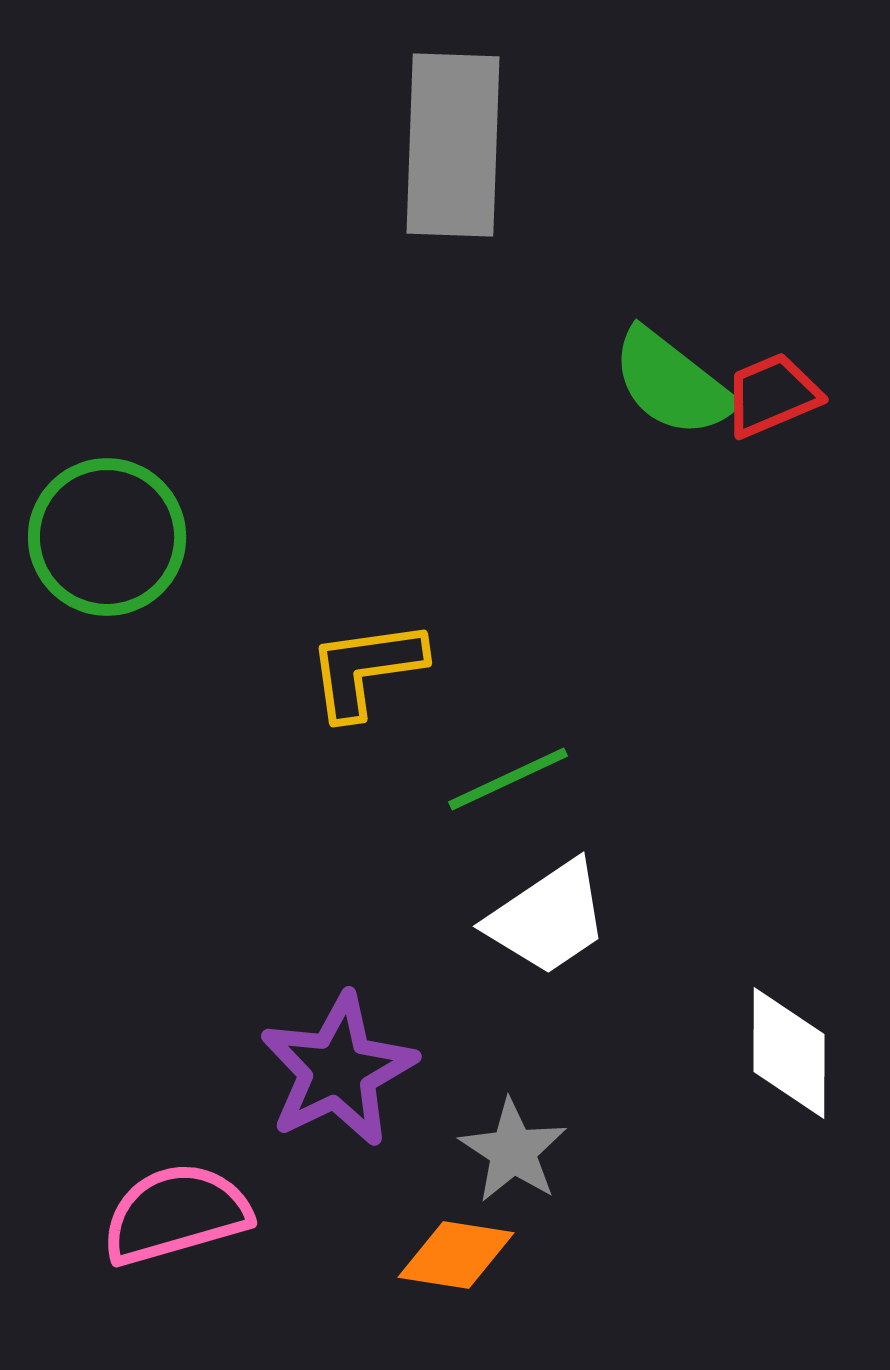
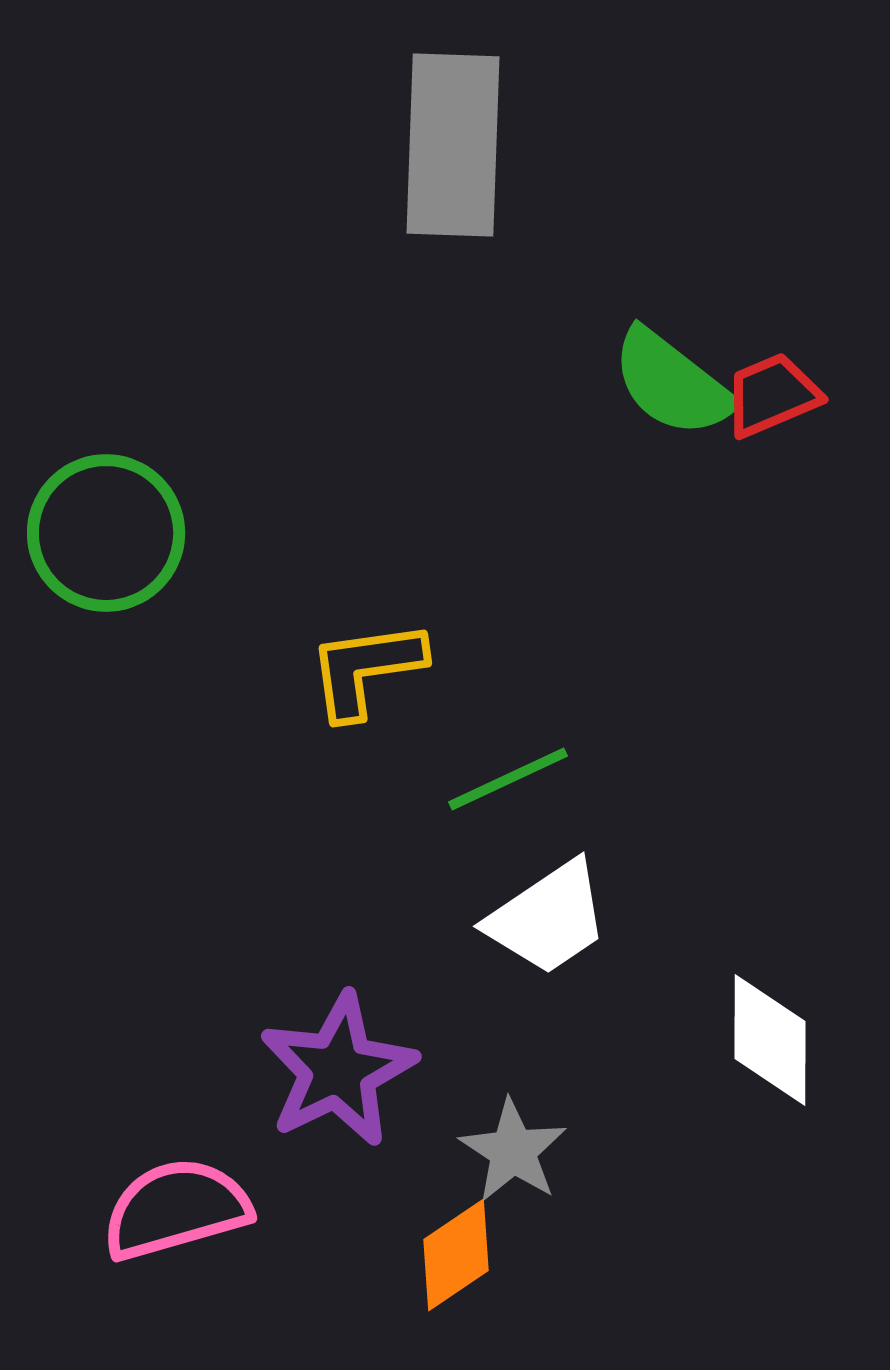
green circle: moved 1 px left, 4 px up
white diamond: moved 19 px left, 13 px up
pink semicircle: moved 5 px up
orange diamond: rotated 43 degrees counterclockwise
